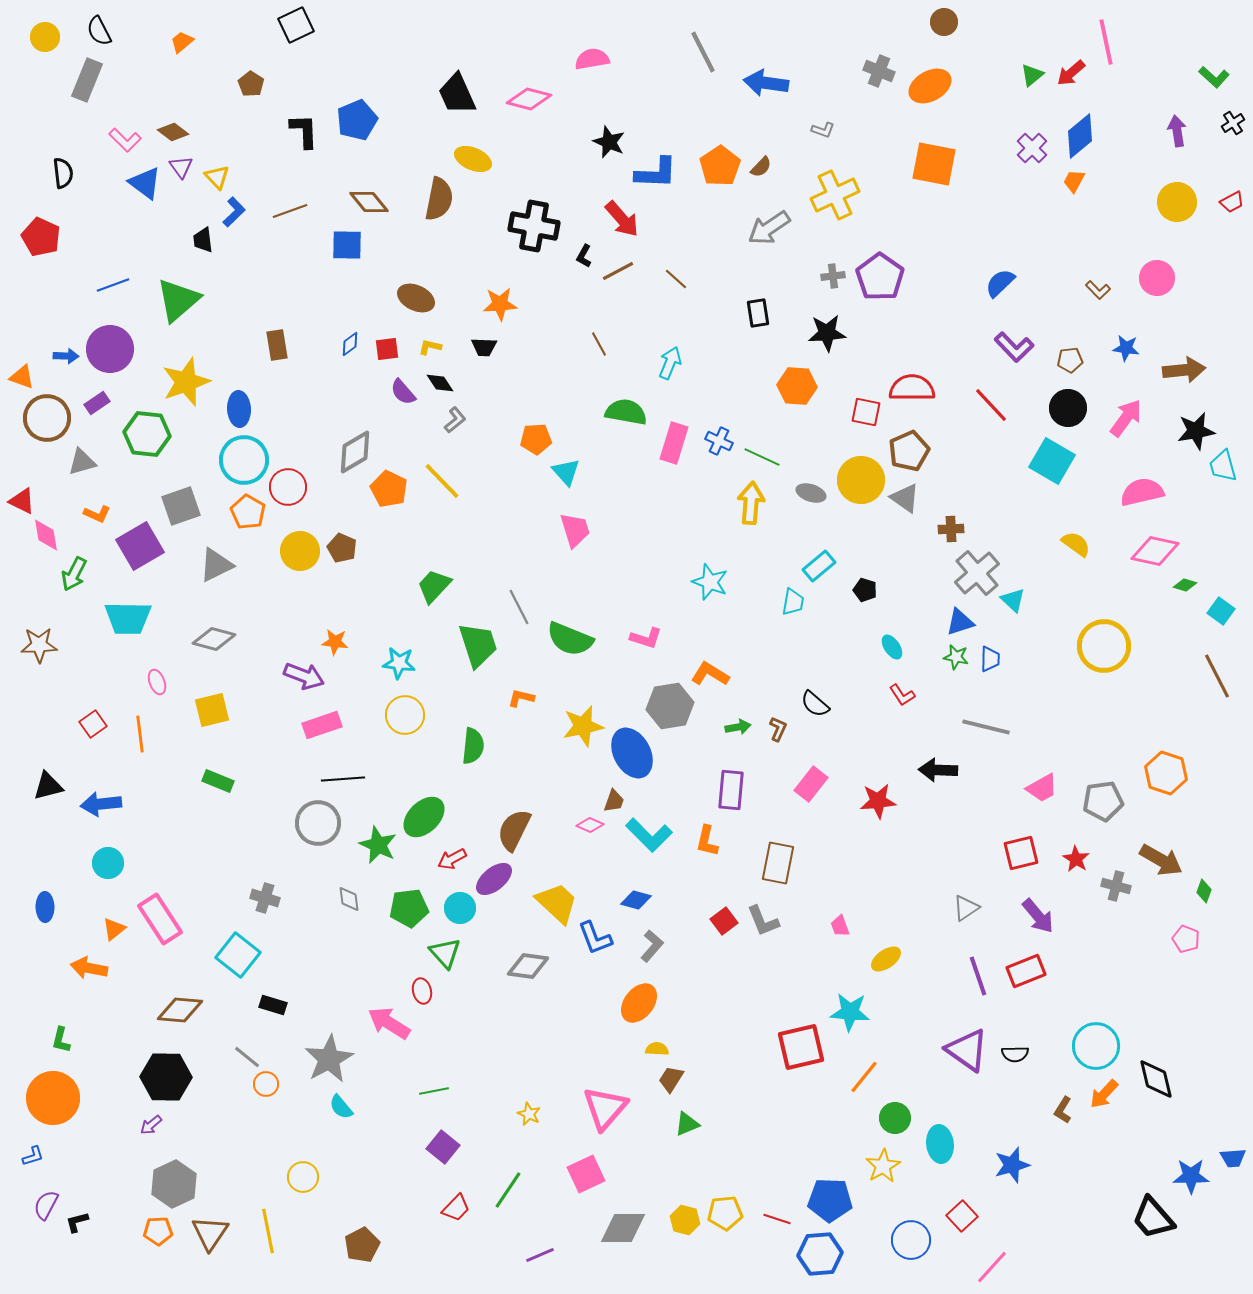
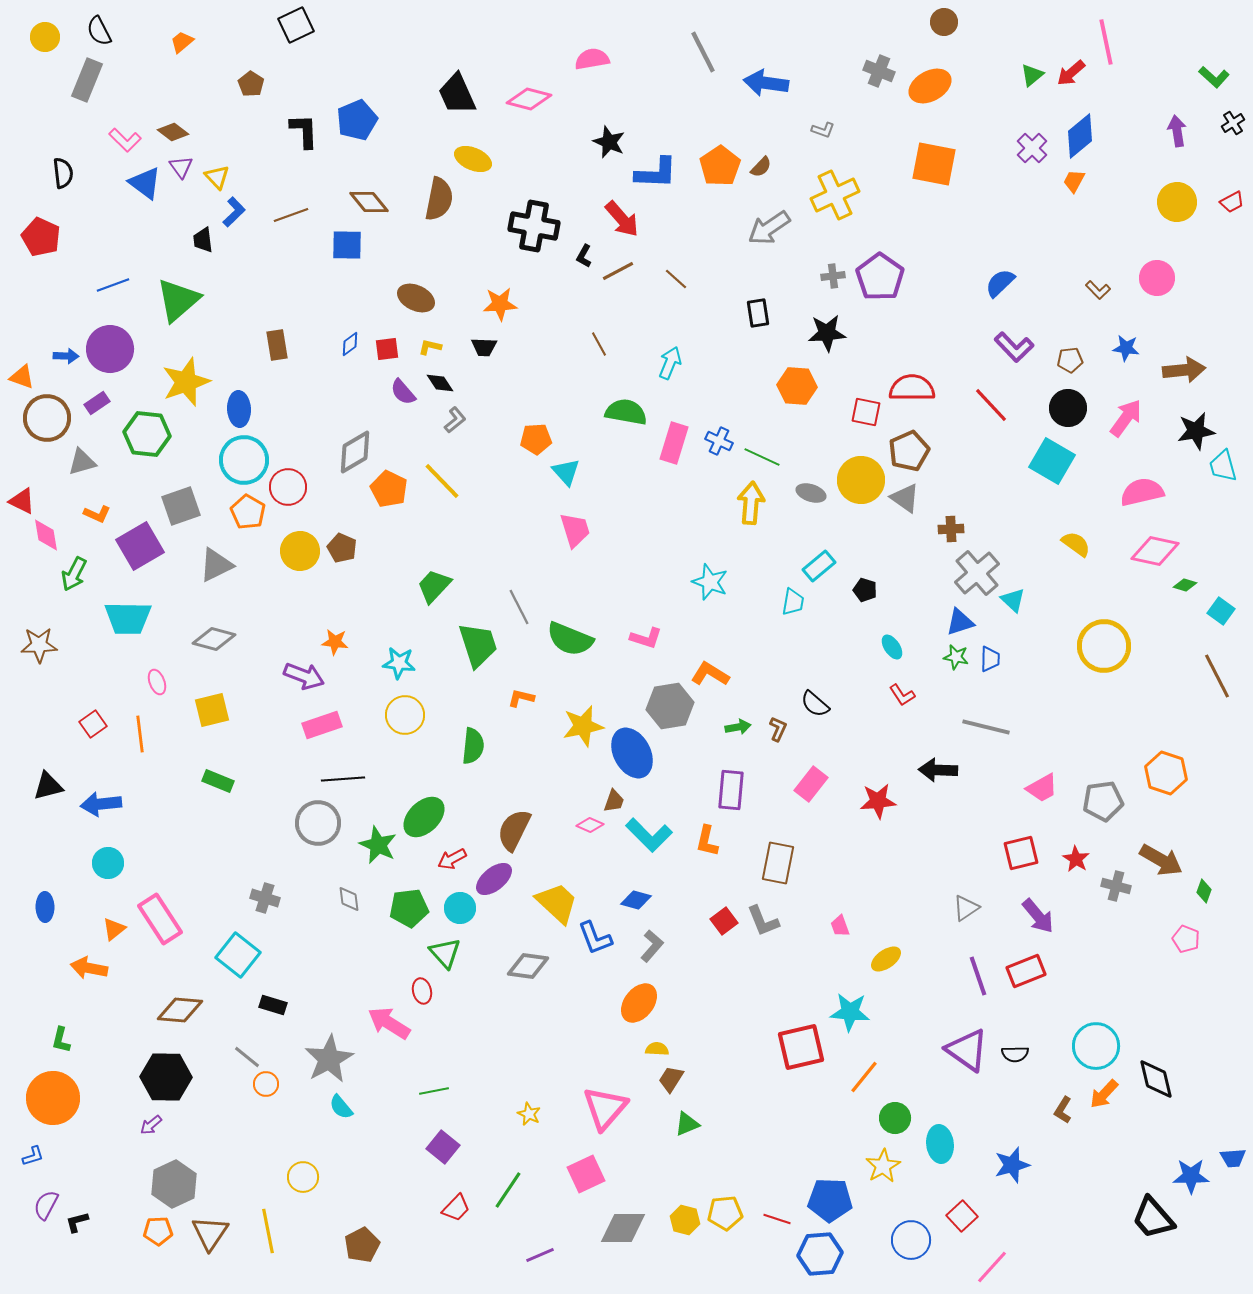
brown line at (290, 211): moved 1 px right, 4 px down
